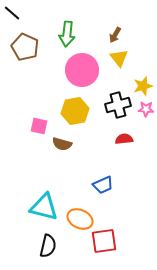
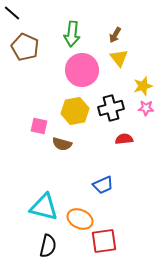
green arrow: moved 5 px right
black cross: moved 7 px left, 3 px down
pink star: moved 1 px up
